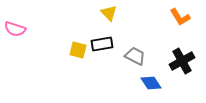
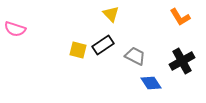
yellow triangle: moved 2 px right, 1 px down
black rectangle: moved 1 px right, 1 px down; rotated 25 degrees counterclockwise
